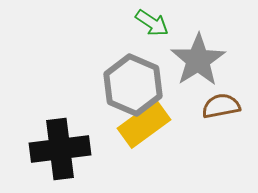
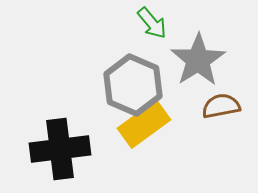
green arrow: rotated 16 degrees clockwise
